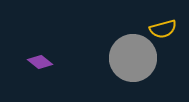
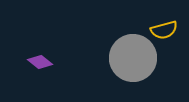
yellow semicircle: moved 1 px right, 1 px down
